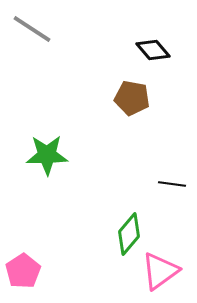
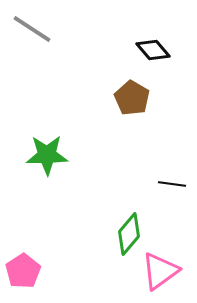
brown pentagon: rotated 20 degrees clockwise
